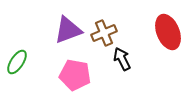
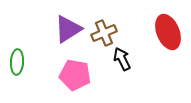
purple triangle: moved 1 px up; rotated 12 degrees counterclockwise
green ellipse: rotated 30 degrees counterclockwise
